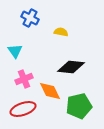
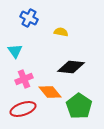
blue cross: moved 1 px left
orange diamond: moved 1 px down; rotated 15 degrees counterclockwise
green pentagon: rotated 25 degrees counterclockwise
